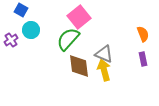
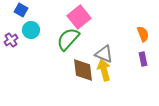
brown diamond: moved 4 px right, 4 px down
